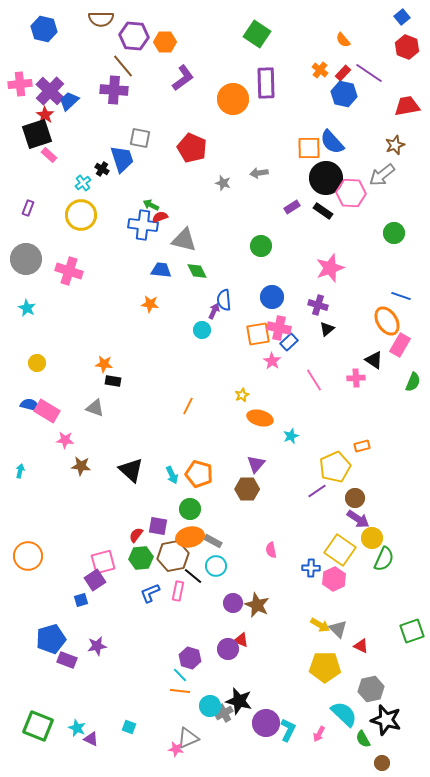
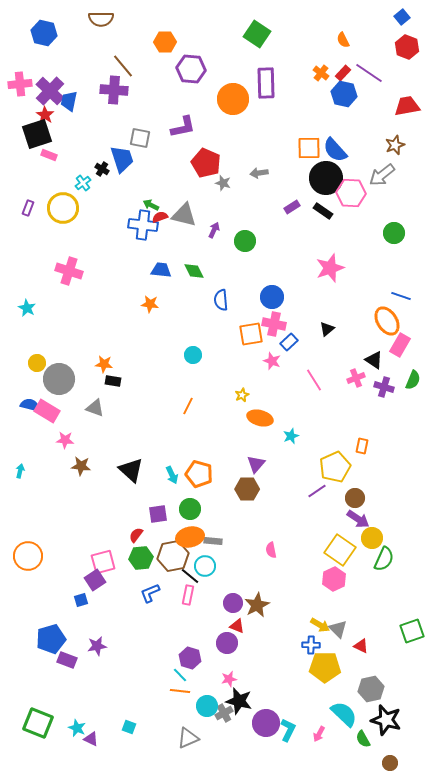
blue hexagon at (44, 29): moved 4 px down
purple hexagon at (134, 36): moved 57 px right, 33 px down
orange semicircle at (343, 40): rotated 14 degrees clockwise
orange cross at (320, 70): moved 1 px right, 3 px down
purple L-shape at (183, 78): moved 49 px down; rotated 24 degrees clockwise
blue trapezoid at (69, 101): rotated 35 degrees counterclockwise
blue semicircle at (332, 142): moved 3 px right, 8 px down
red pentagon at (192, 148): moved 14 px right, 15 px down
pink rectangle at (49, 155): rotated 21 degrees counterclockwise
yellow circle at (81, 215): moved 18 px left, 7 px up
gray triangle at (184, 240): moved 25 px up
green circle at (261, 246): moved 16 px left, 5 px up
gray circle at (26, 259): moved 33 px right, 120 px down
green diamond at (197, 271): moved 3 px left
blue semicircle at (224, 300): moved 3 px left
purple cross at (318, 305): moved 66 px right, 82 px down
purple arrow at (214, 311): moved 81 px up
pink cross at (279, 328): moved 5 px left, 4 px up
cyan circle at (202, 330): moved 9 px left, 25 px down
orange square at (258, 334): moved 7 px left
pink star at (272, 361): rotated 12 degrees counterclockwise
pink cross at (356, 378): rotated 18 degrees counterclockwise
green semicircle at (413, 382): moved 2 px up
orange rectangle at (362, 446): rotated 63 degrees counterclockwise
purple square at (158, 526): moved 12 px up; rotated 18 degrees counterclockwise
gray rectangle at (213, 541): rotated 24 degrees counterclockwise
cyan circle at (216, 566): moved 11 px left
blue cross at (311, 568): moved 77 px down
black line at (193, 576): moved 3 px left
pink rectangle at (178, 591): moved 10 px right, 4 px down
brown star at (257, 605): rotated 20 degrees clockwise
red triangle at (241, 640): moved 4 px left, 14 px up
purple circle at (228, 649): moved 1 px left, 6 px up
cyan circle at (210, 706): moved 3 px left
green square at (38, 726): moved 3 px up
pink star at (176, 749): moved 53 px right, 70 px up; rotated 21 degrees counterclockwise
brown circle at (382, 763): moved 8 px right
